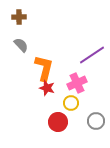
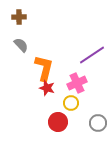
gray circle: moved 2 px right, 2 px down
